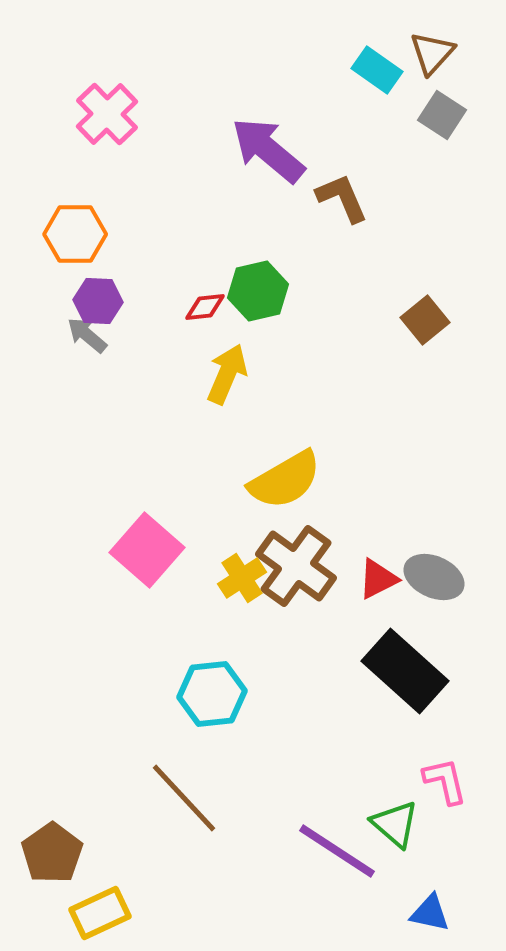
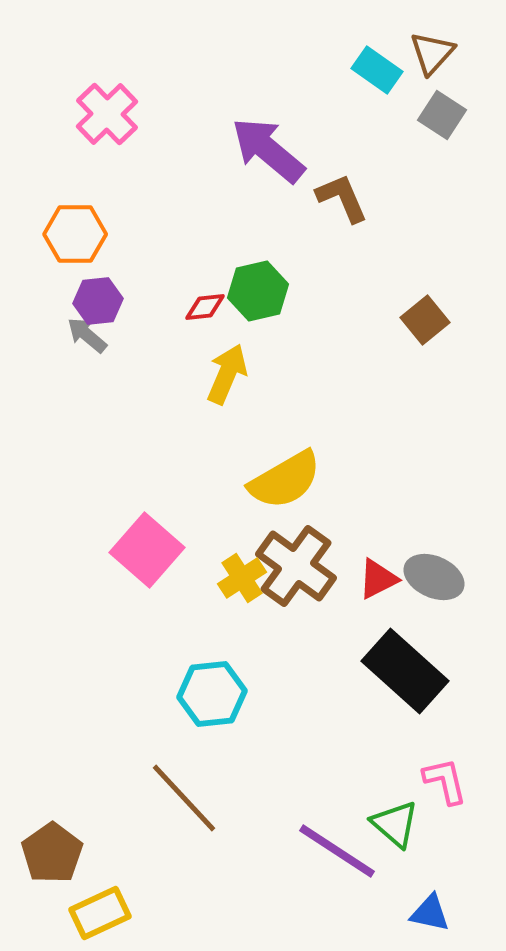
purple hexagon: rotated 9 degrees counterclockwise
